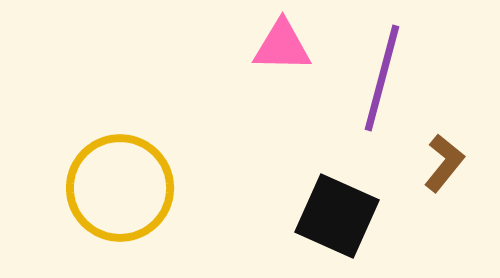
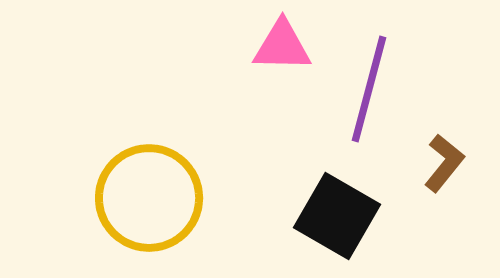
purple line: moved 13 px left, 11 px down
yellow circle: moved 29 px right, 10 px down
black square: rotated 6 degrees clockwise
